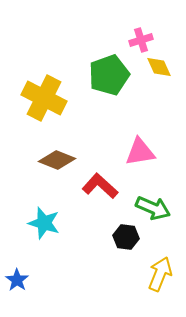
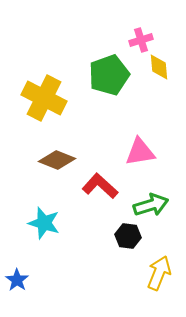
yellow diamond: rotated 20 degrees clockwise
green arrow: moved 2 px left, 3 px up; rotated 40 degrees counterclockwise
black hexagon: moved 2 px right, 1 px up
yellow arrow: moved 1 px left, 1 px up
